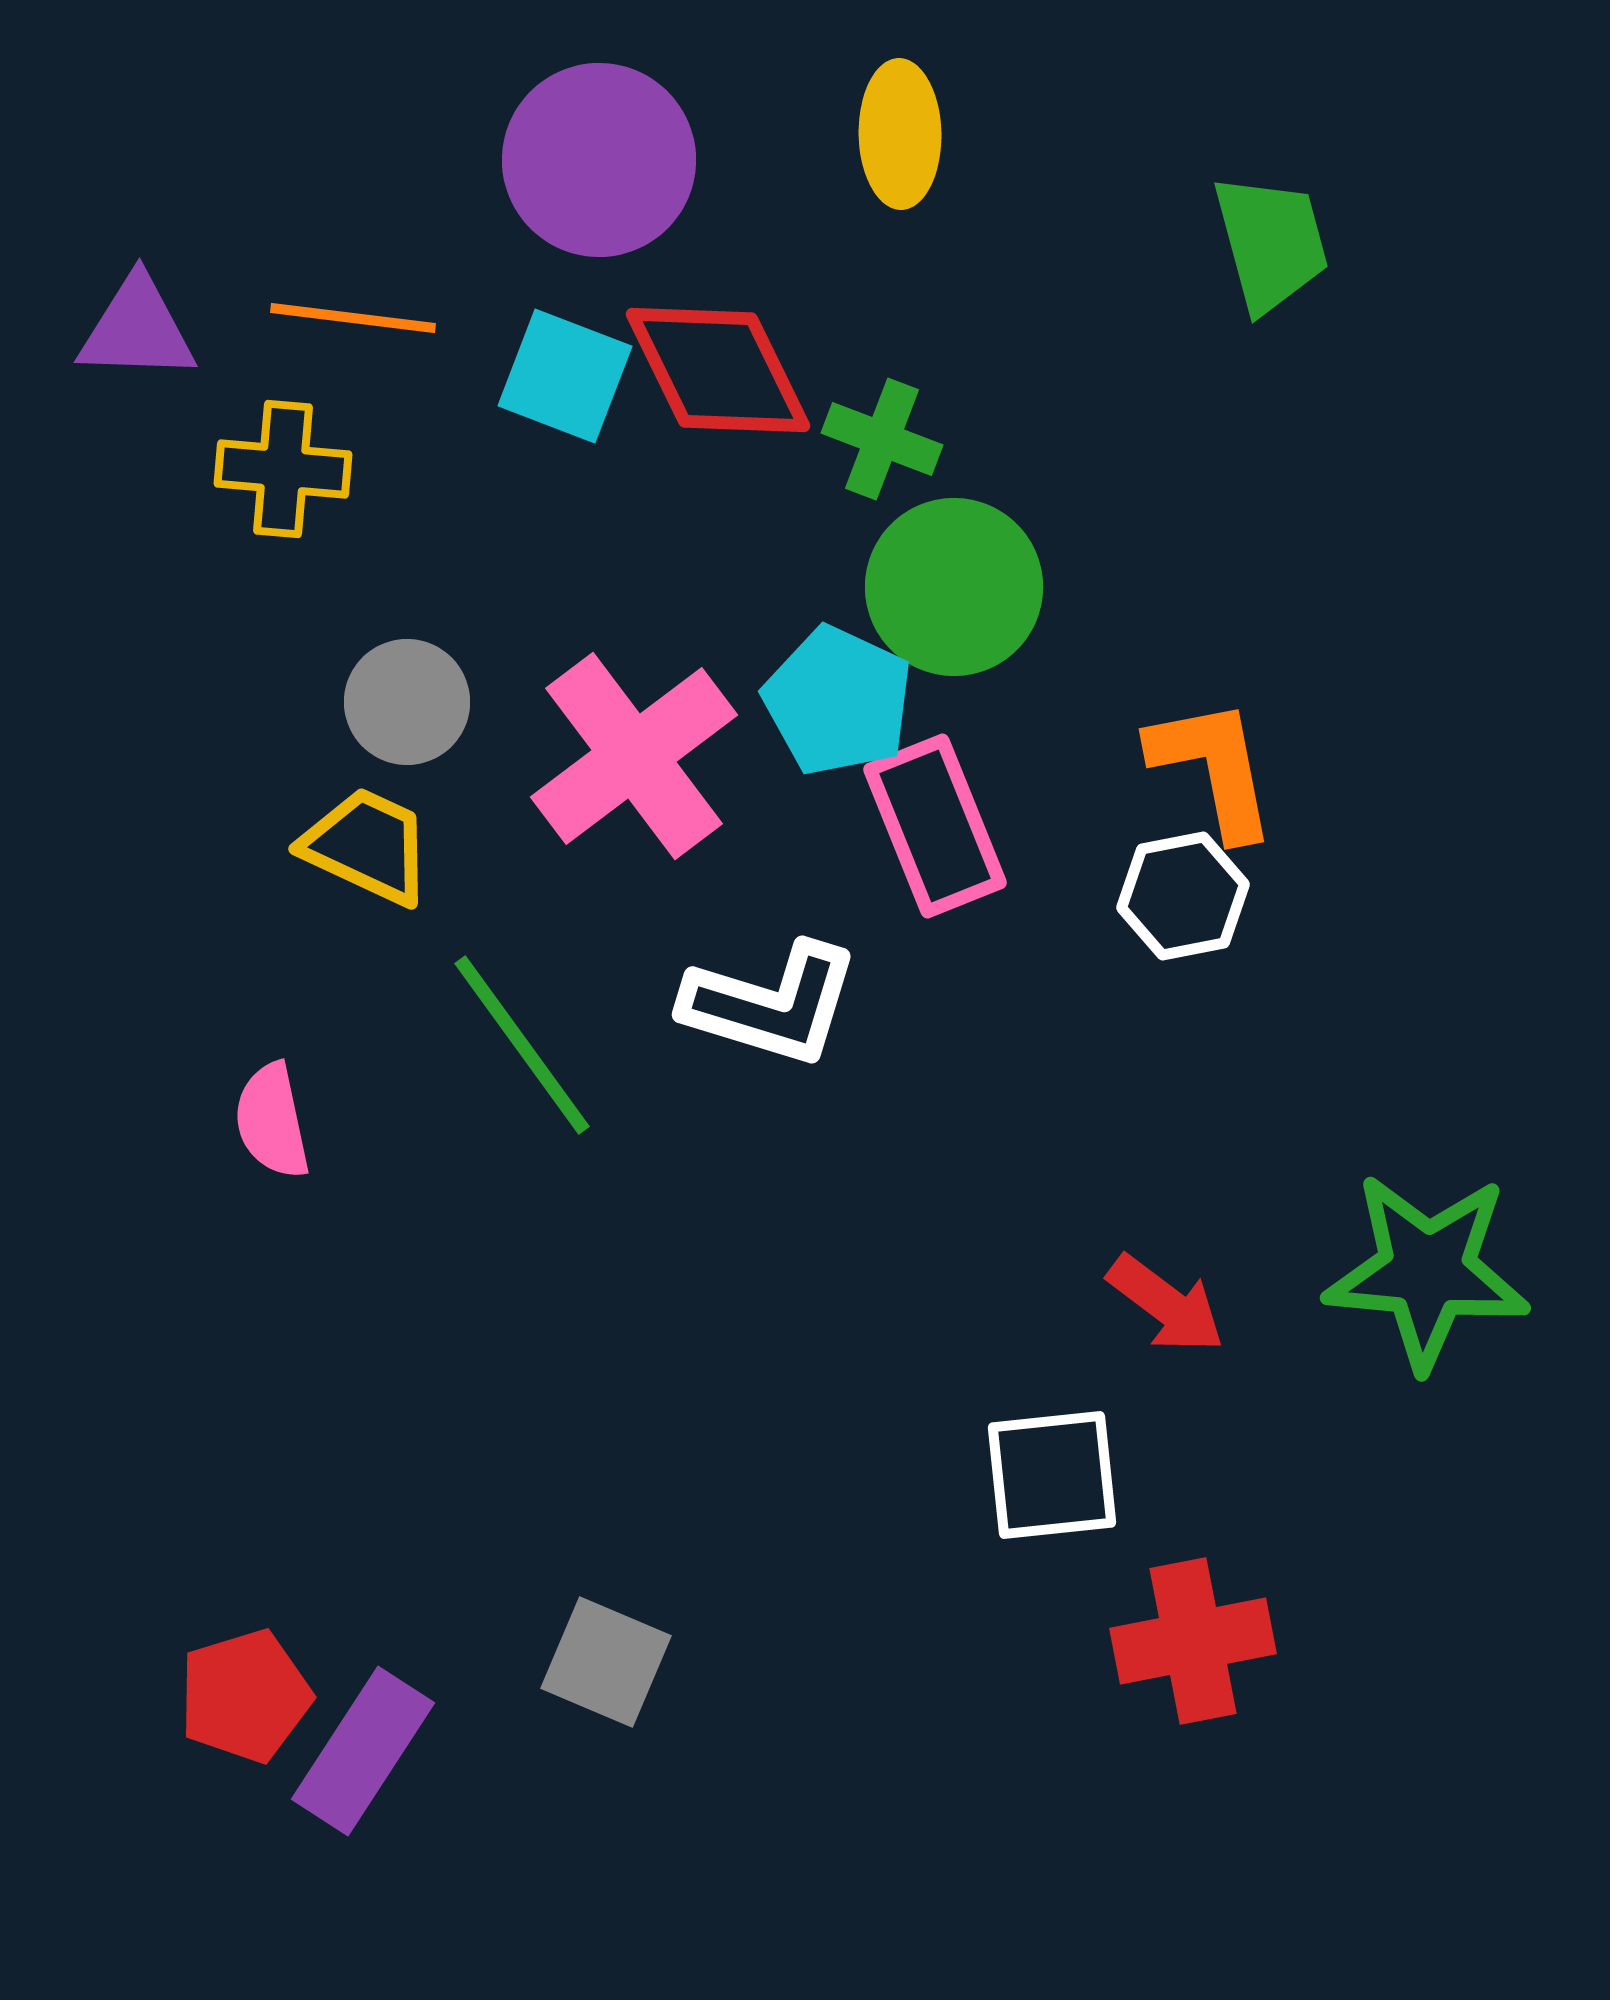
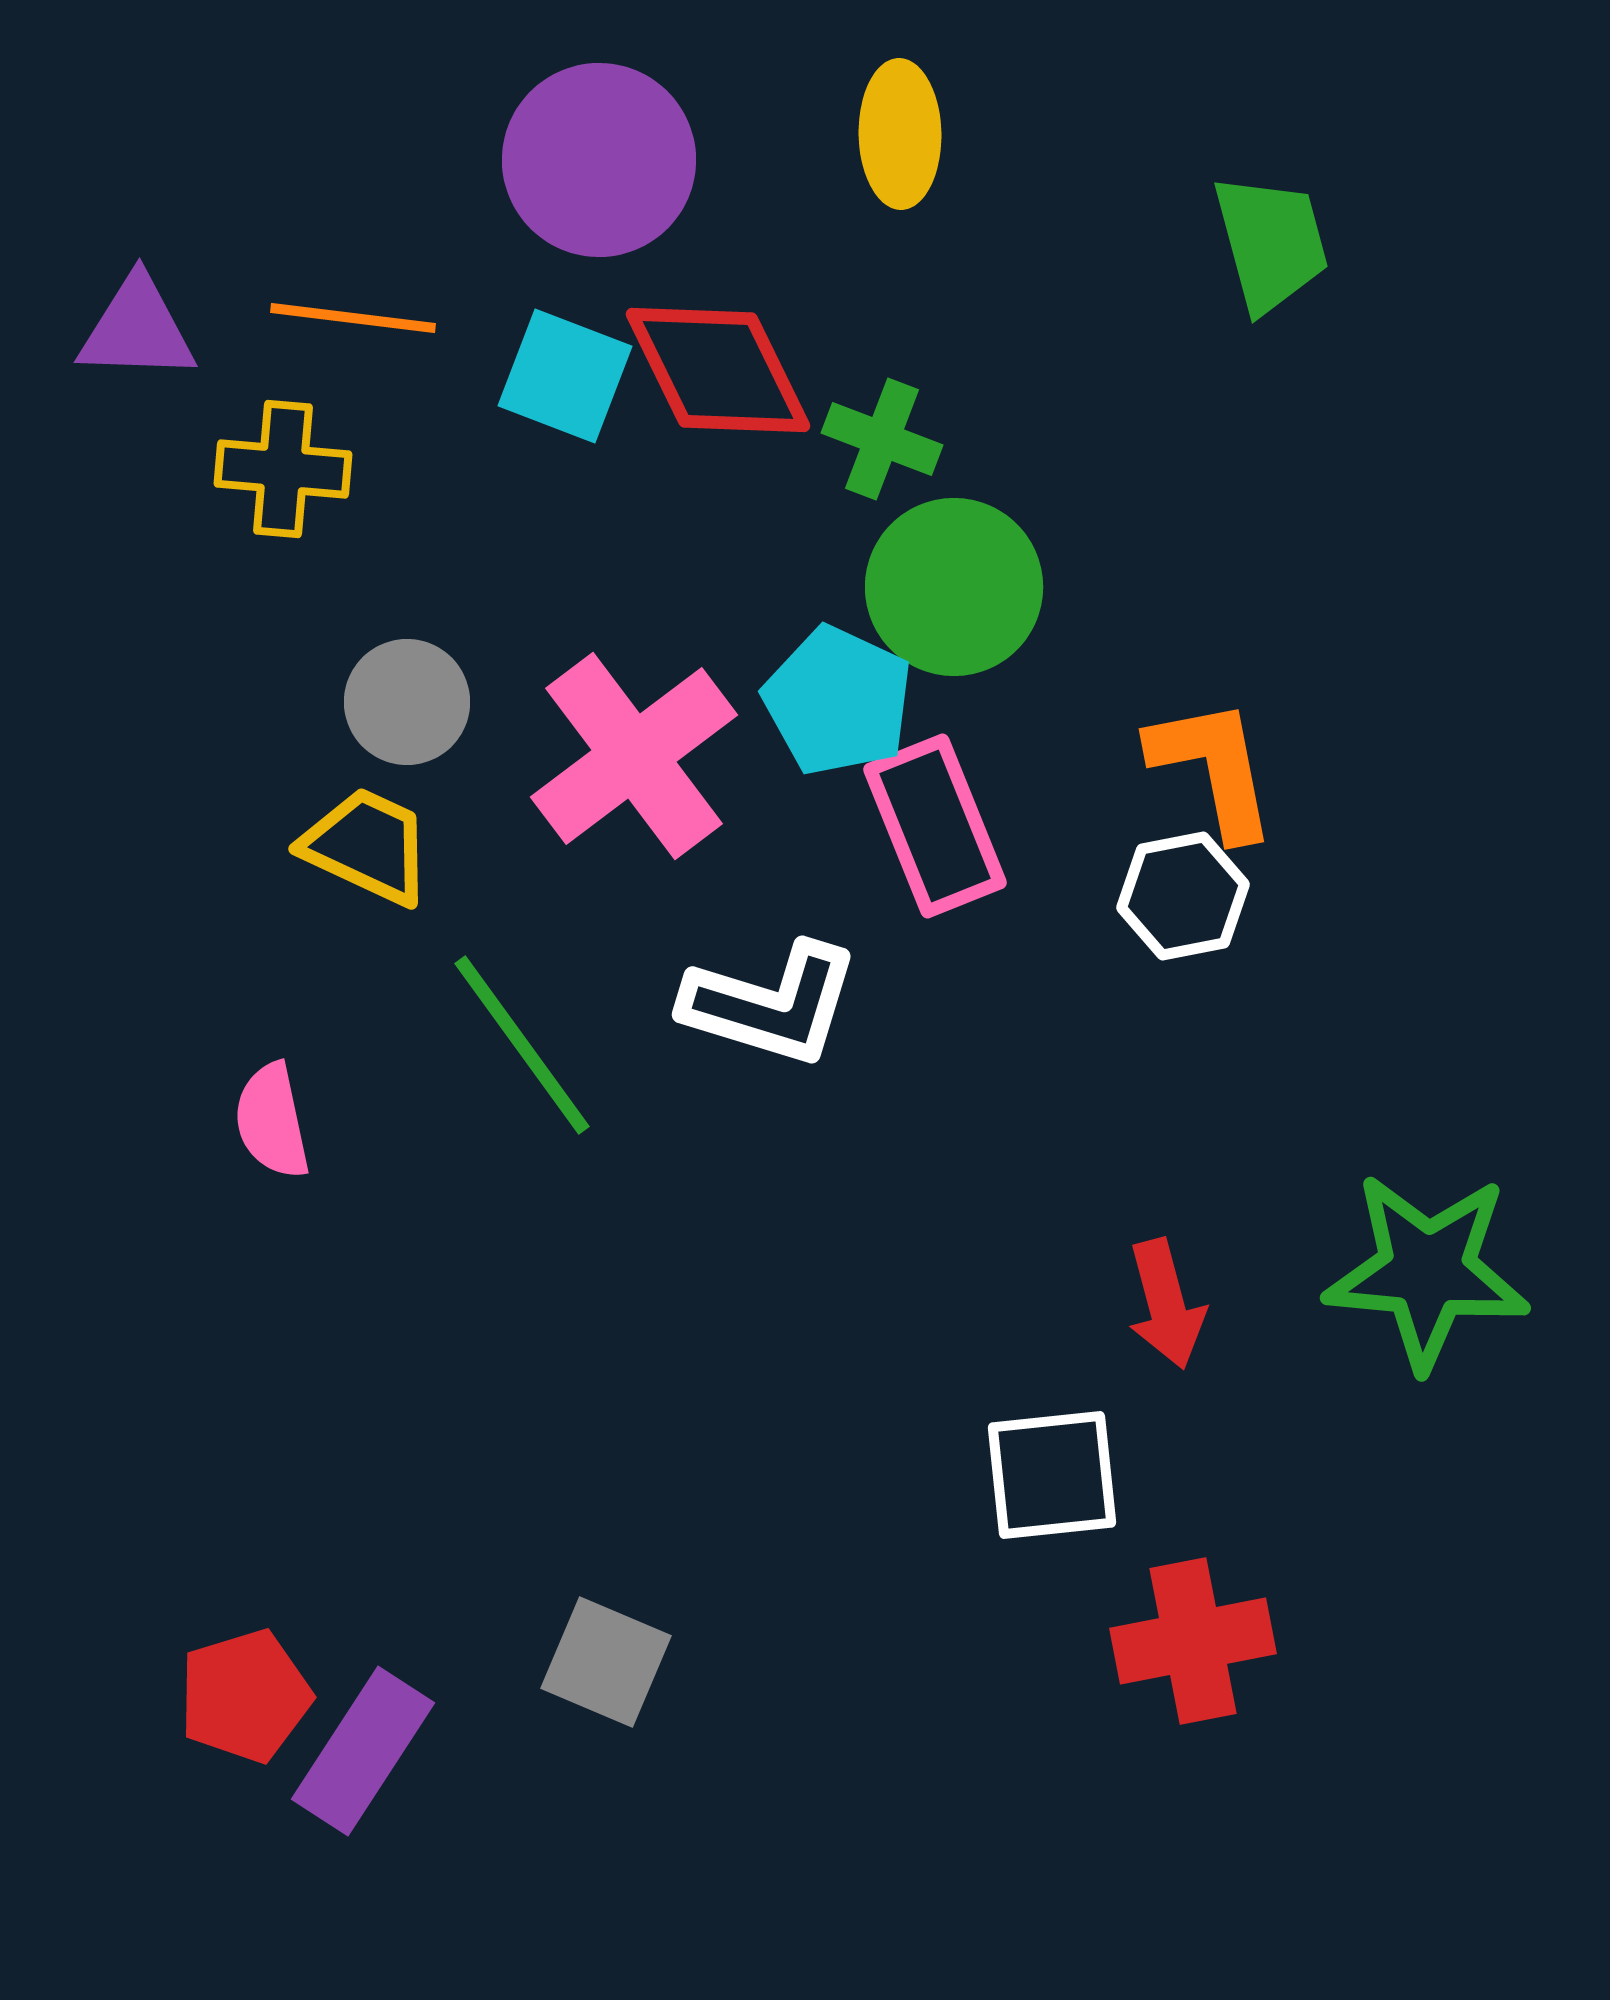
red arrow: rotated 38 degrees clockwise
